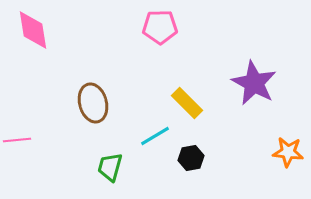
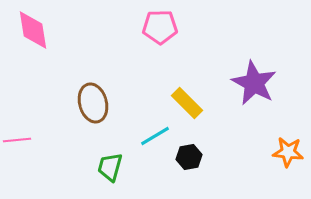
black hexagon: moved 2 px left, 1 px up
